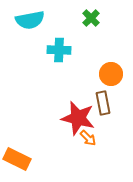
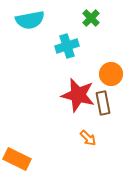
cyan cross: moved 8 px right, 4 px up; rotated 20 degrees counterclockwise
red star: moved 23 px up
